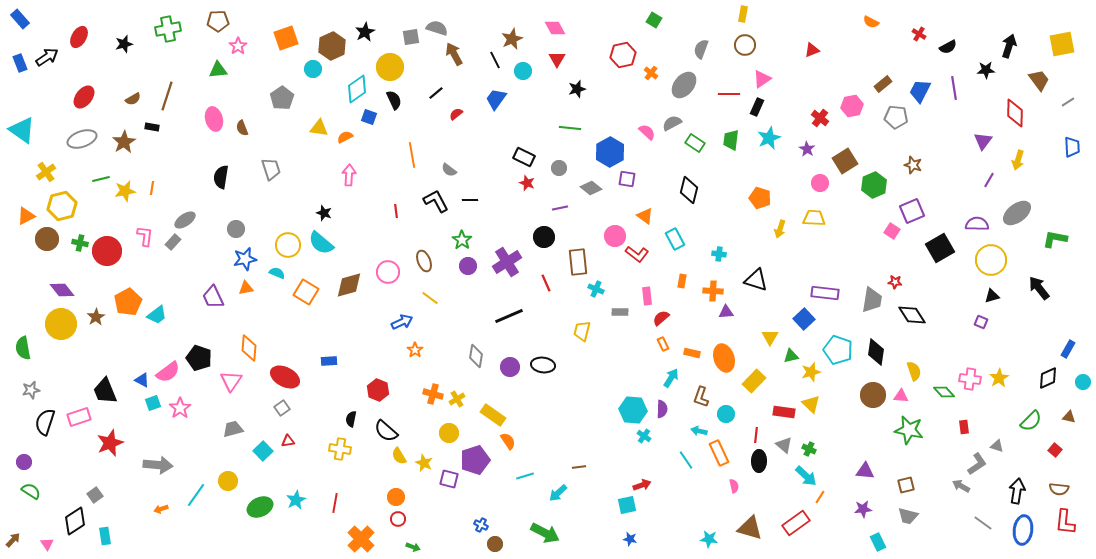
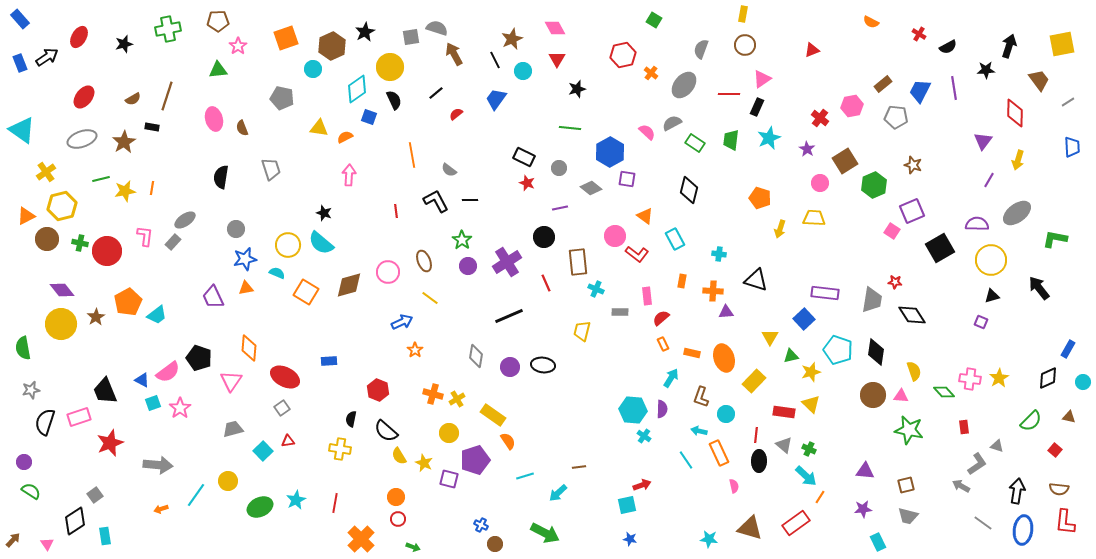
gray pentagon at (282, 98): rotated 25 degrees counterclockwise
